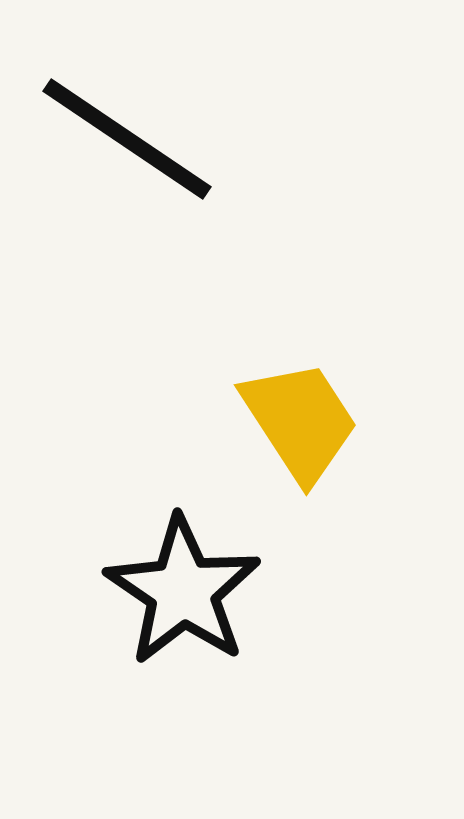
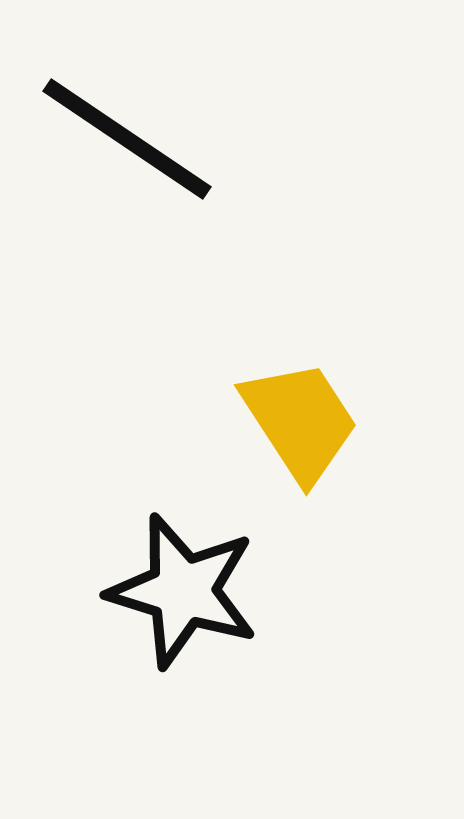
black star: rotated 17 degrees counterclockwise
